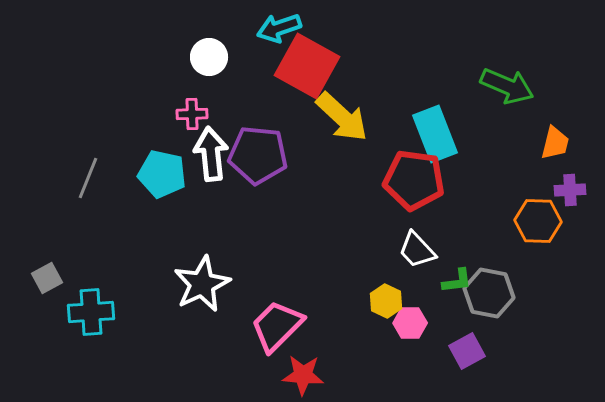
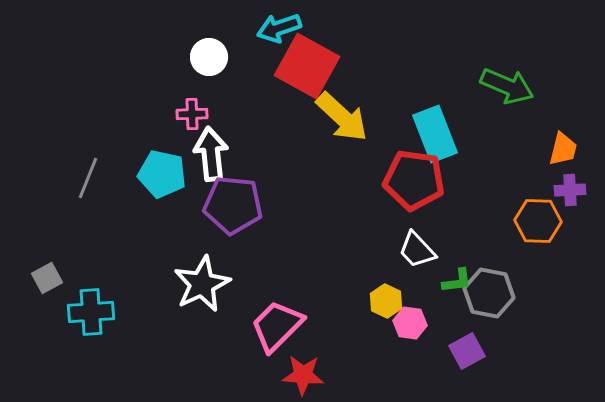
orange trapezoid: moved 8 px right, 6 px down
purple pentagon: moved 25 px left, 50 px down
pink hexagon: rotated 8 degrees clockwise
